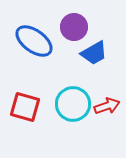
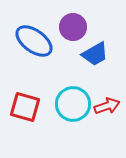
purple circle: moved 1 px left
blue trapezoid: moved 1 px right, 1 px down
